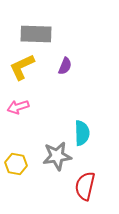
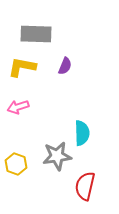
yellow L-shape: rotated 36 degrees clockwise
yellow hexagon: rotated 10 degrees clockwise
